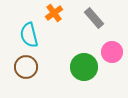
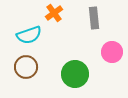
gray rectangle: rotated 35 degrees clockwise
cyan semicircle: rotated 95 degrees counterclockwise
green circle: moved 9 px left, 7 px down
